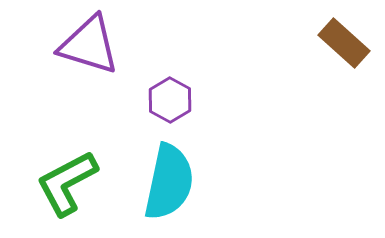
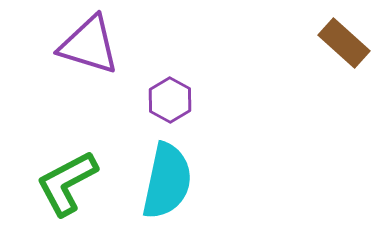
cyan semicircle: moved 2 px left, 1 px up
